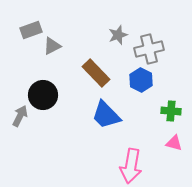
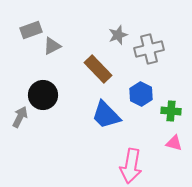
brown rectangle: moved 2 px right, 4 px up
blue hexagon: moved 14 px down
gray arrow: moved 1 px down
